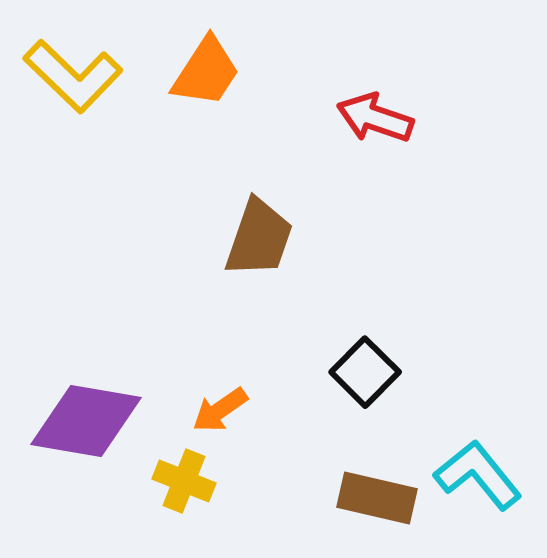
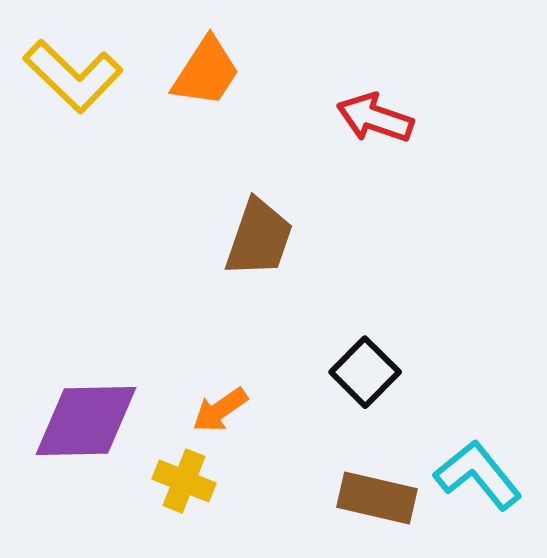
purple diamond: rotated 11 degrees counterclockwise
